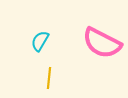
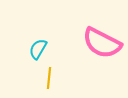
cyan semicircle: moved 2 px left, 8 px down
